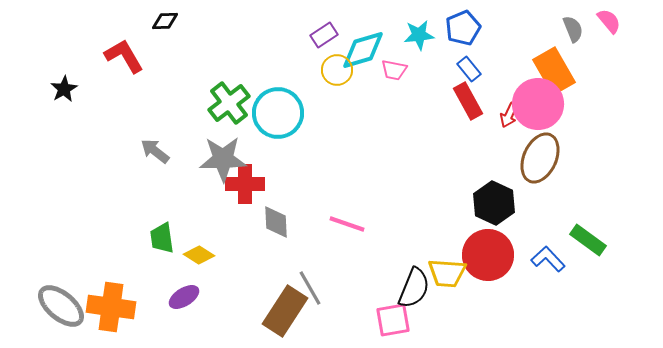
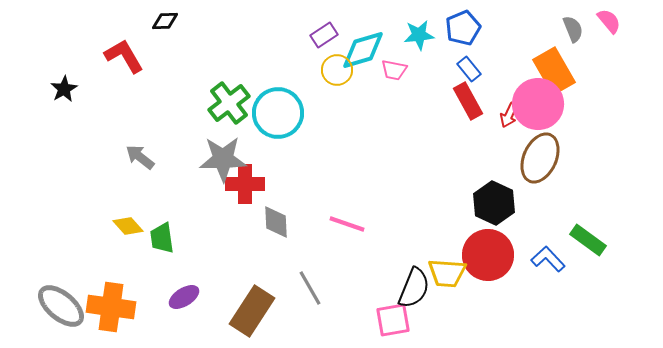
gray arrow: moved 15 px left, 6 px down
yellow diamond: moved 71 px left, 29 px up; rotated 16 degrees clockwise
brown rectangle: moved 33 px left
